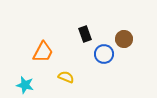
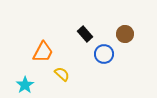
black rectangle: rotated 21 degrees counterclockwise
brown circle: moved 1 px right, 5 px up
yellow semicircle: moved 4 px left, 3 px up; rotated 21 degrees clockwise
cyan star: rotated 24 degrees clockwise
